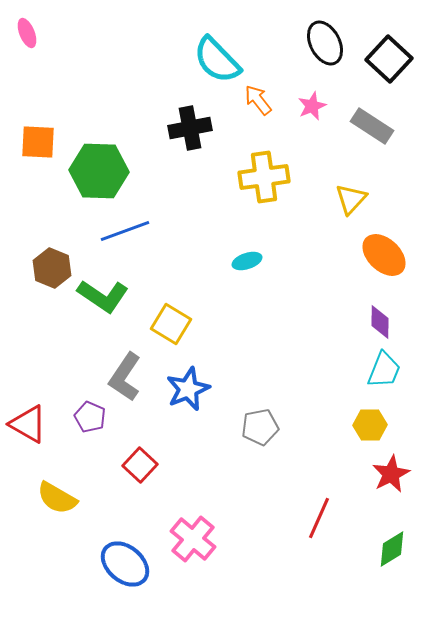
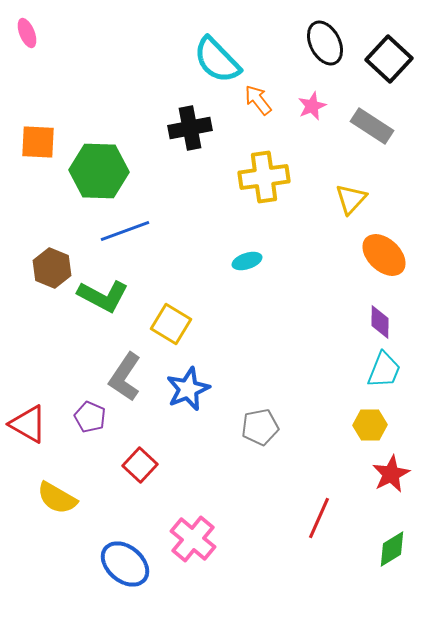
green L-shape: rotated 6 degrees counterclockwise
